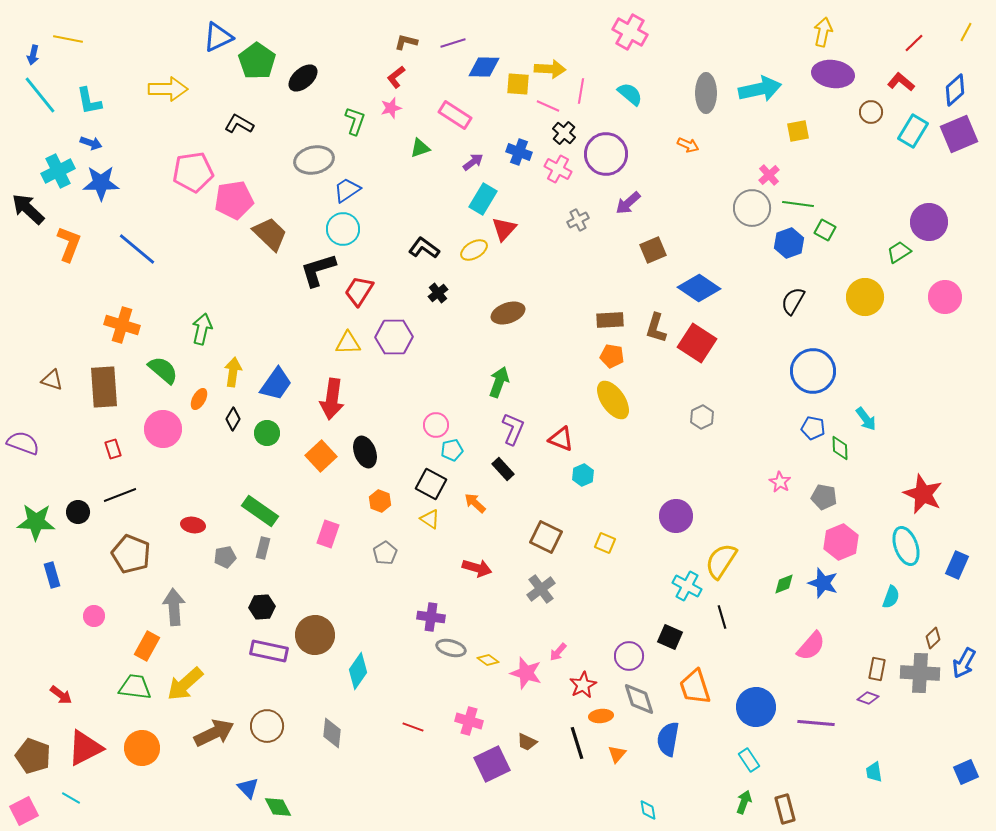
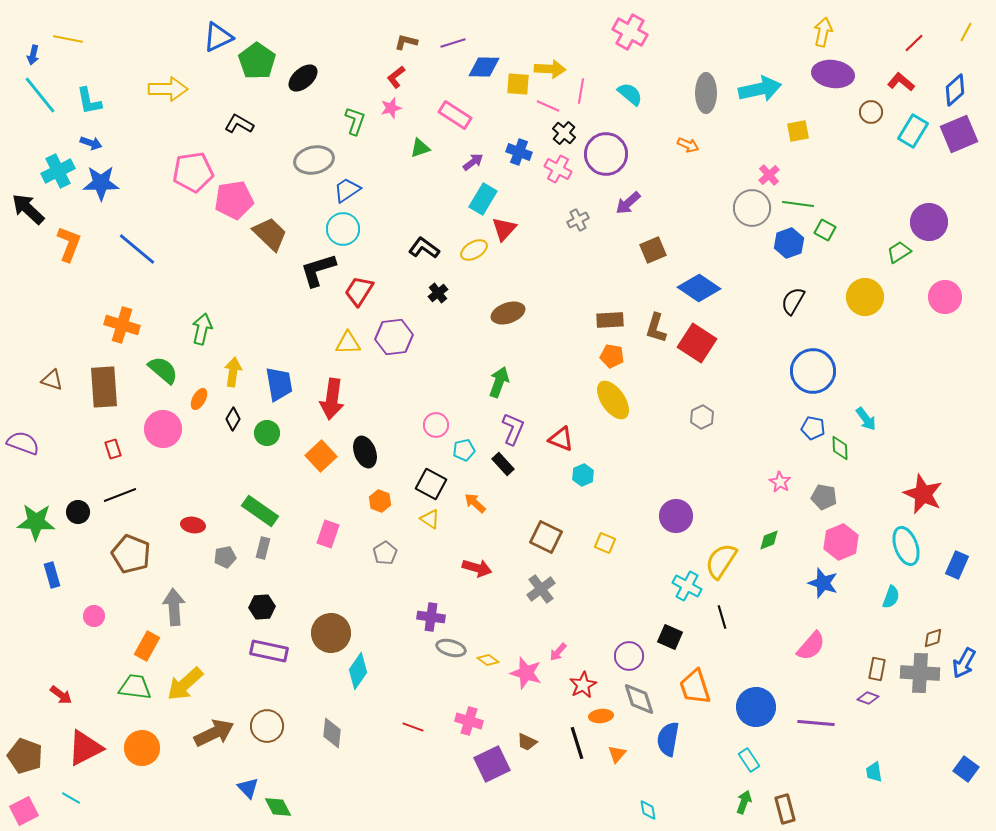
purple hexagon at (394, 337): rotated 6 degrees counterclockwise
blue trapezoid at (276, 384): moved 3 px right; rotated 45 degrees counterclockwise
cyan pentagon at (452, 450): moved 12 px right
black rectangle at (503, 469): moved 5 px up
green diamond at (784, 584): moved 15 px left, 44 px up
brown circle at (315, 635): moved 16 px right, 2 px up
brown diamond at (933, 638): rotated 25 degrees clockwise
brown pentagon at (33, 756): moved 8 px left
blue square at (966, 772): moved 3 px up; rotated 30 degrees counterclockwise
